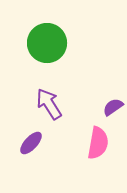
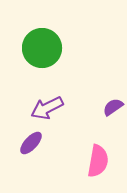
green circle: moved 5 px left, 5 px down
purple arrow: moved 2 px left, 4 px down; rotated 84 degrees counterclockwise
pink semicircle: moved 18 px down
